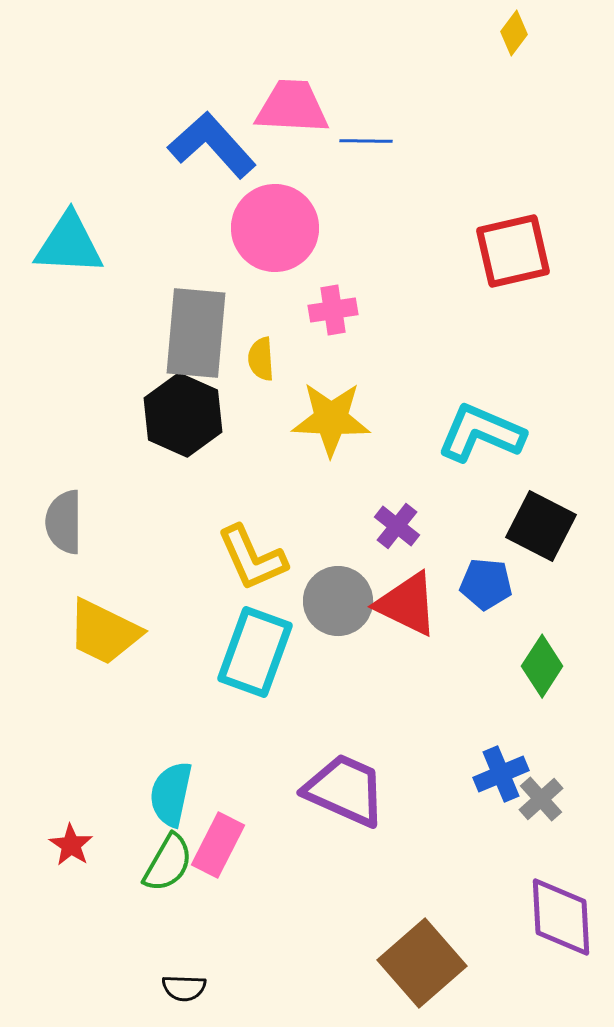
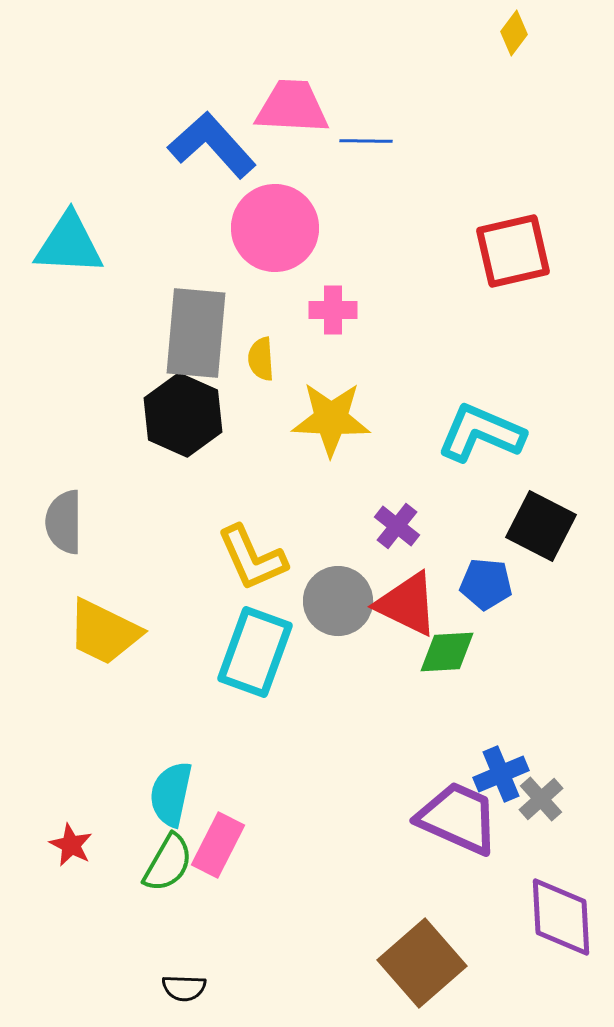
pink cross: rotated 9 degrees clockwise
green diamond: moved 95 px left, 14 px up; rotated 54 degrees clockwise
purple trapezoid: moved 113 px right, 28 px down
red star: rotated 6 degrees counterclockwise
